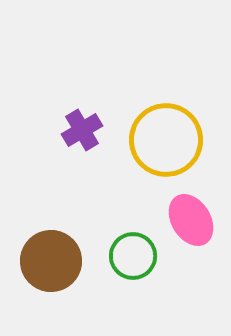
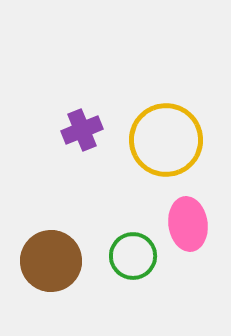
purple cross: rotated 9 degrees clockwise
pink ellipse: moved 3 px left, 4 px down; rotated 24 degrees clockwise
